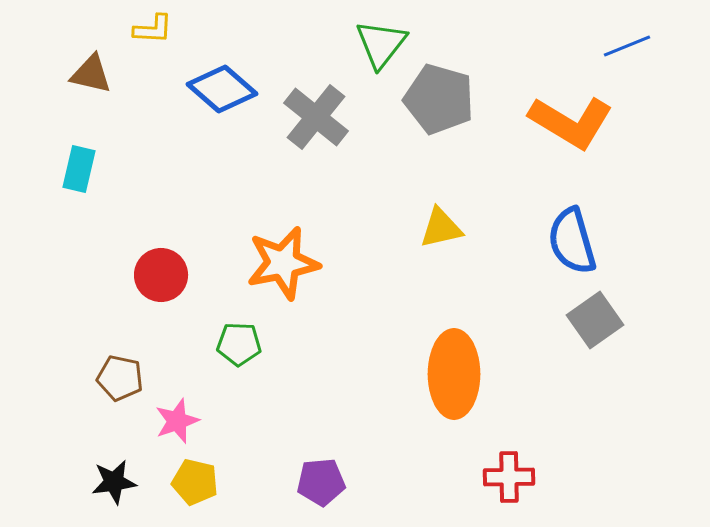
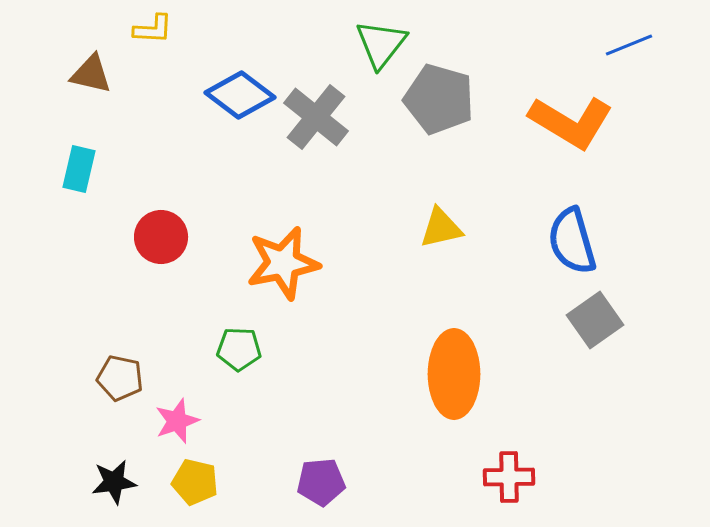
blue line: moved 2 px right, 1 px up
blue diamond: moved 18 px right, 6 px down; rotated 4 degrees counterclockwise
red circle: moved 38 px up
green pentagon: moved 5 px down
